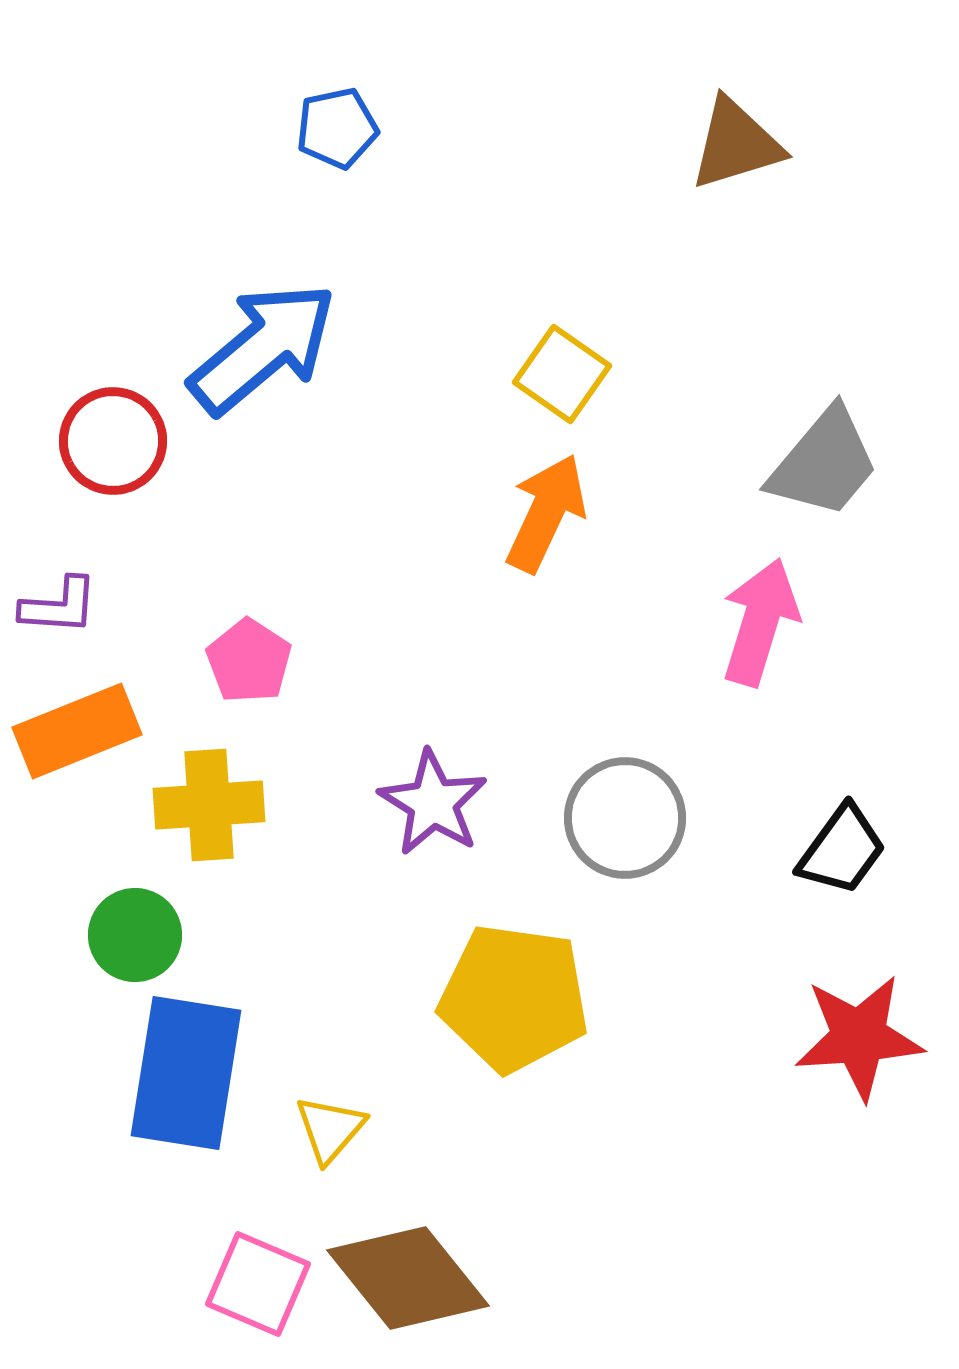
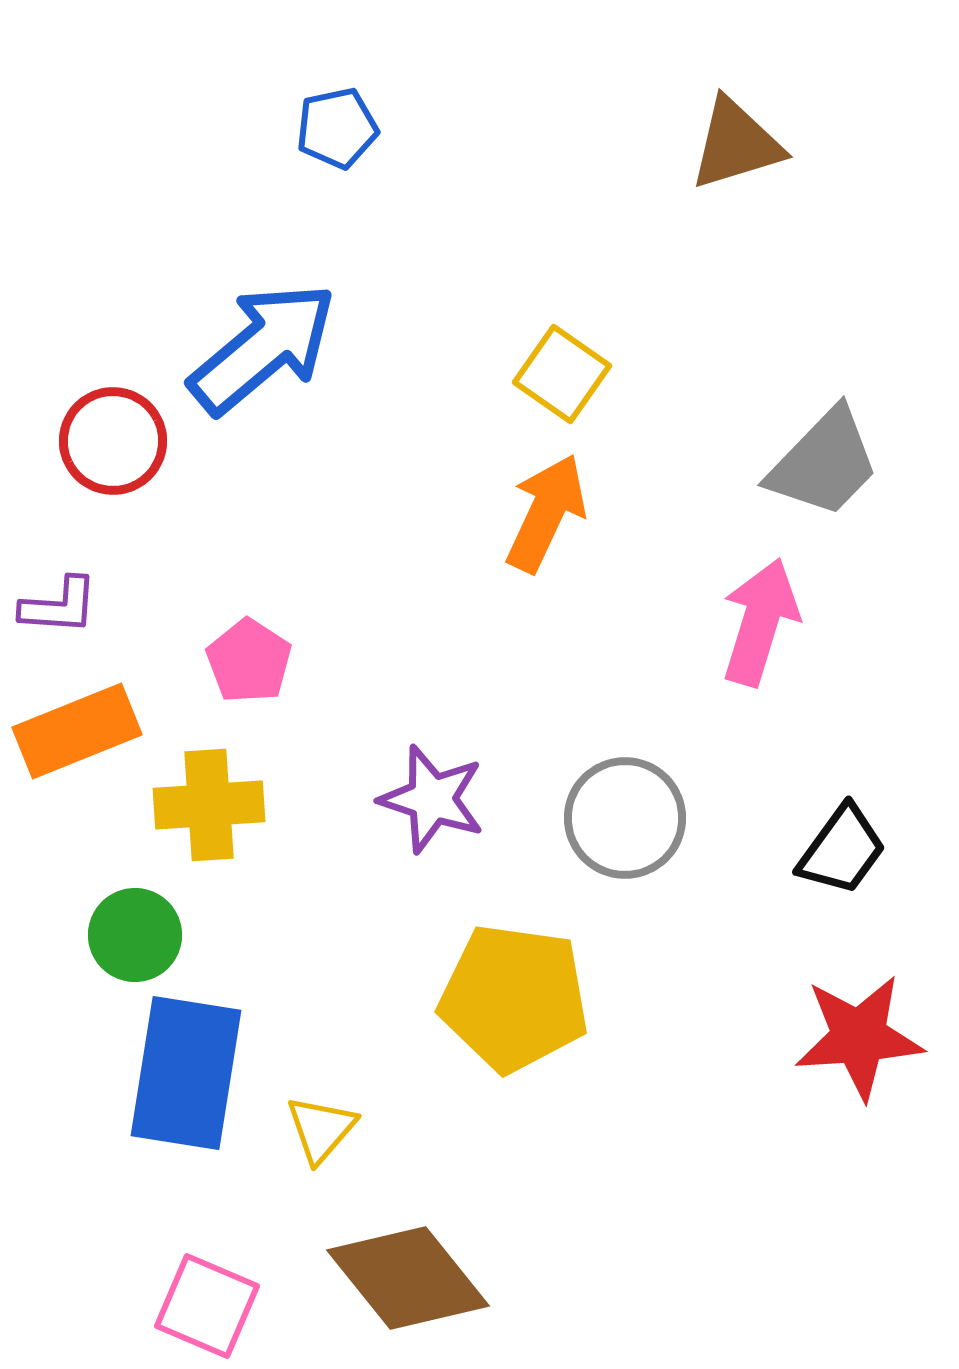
gray trapezoid: rotated 4 degrees clockwise
purple star: moved 1 px left, 4 px up; rotated 14 degrees counterclockwise
yellow triangle: moved 9 px left
pink square: moved 51 px left, 22 px down
